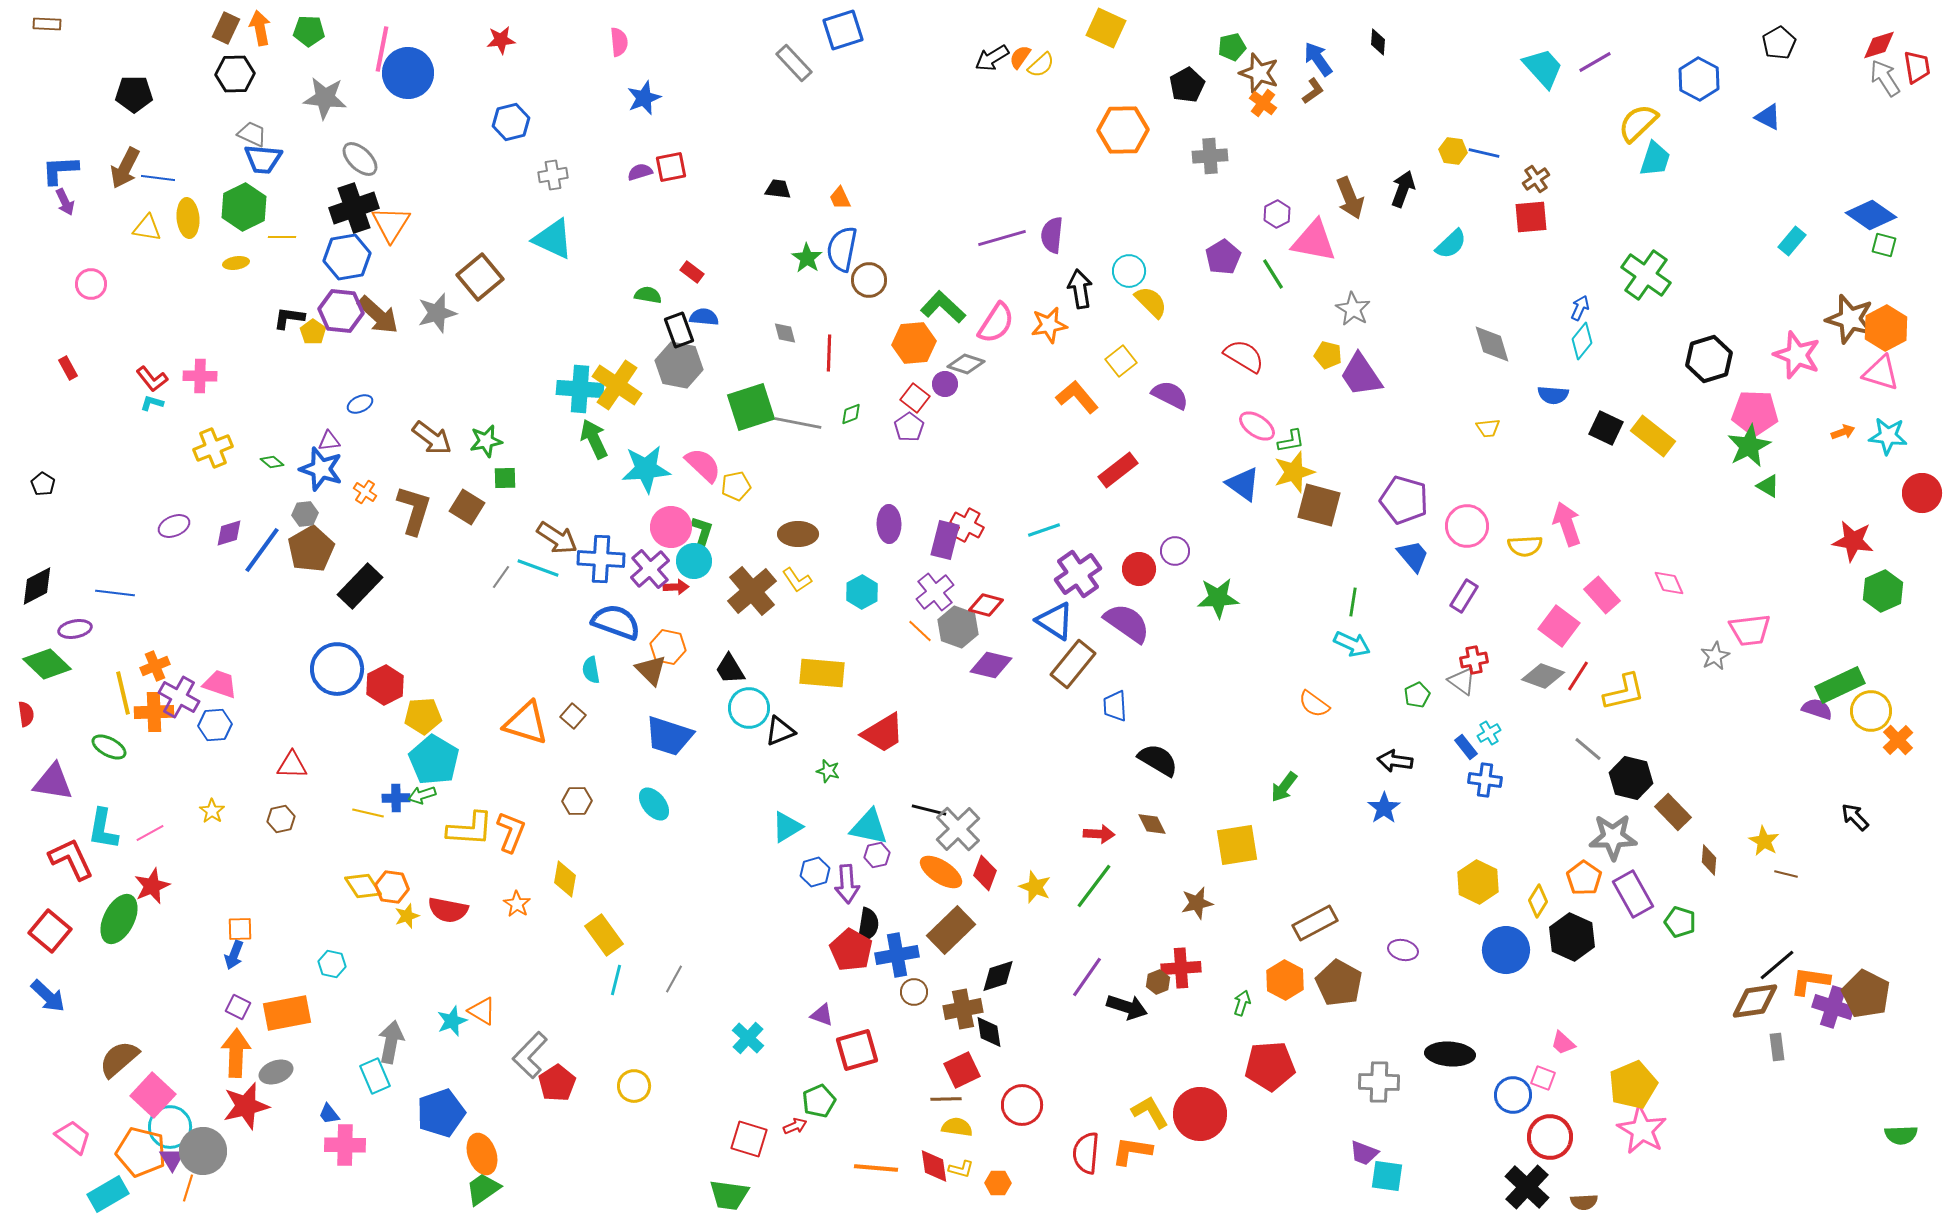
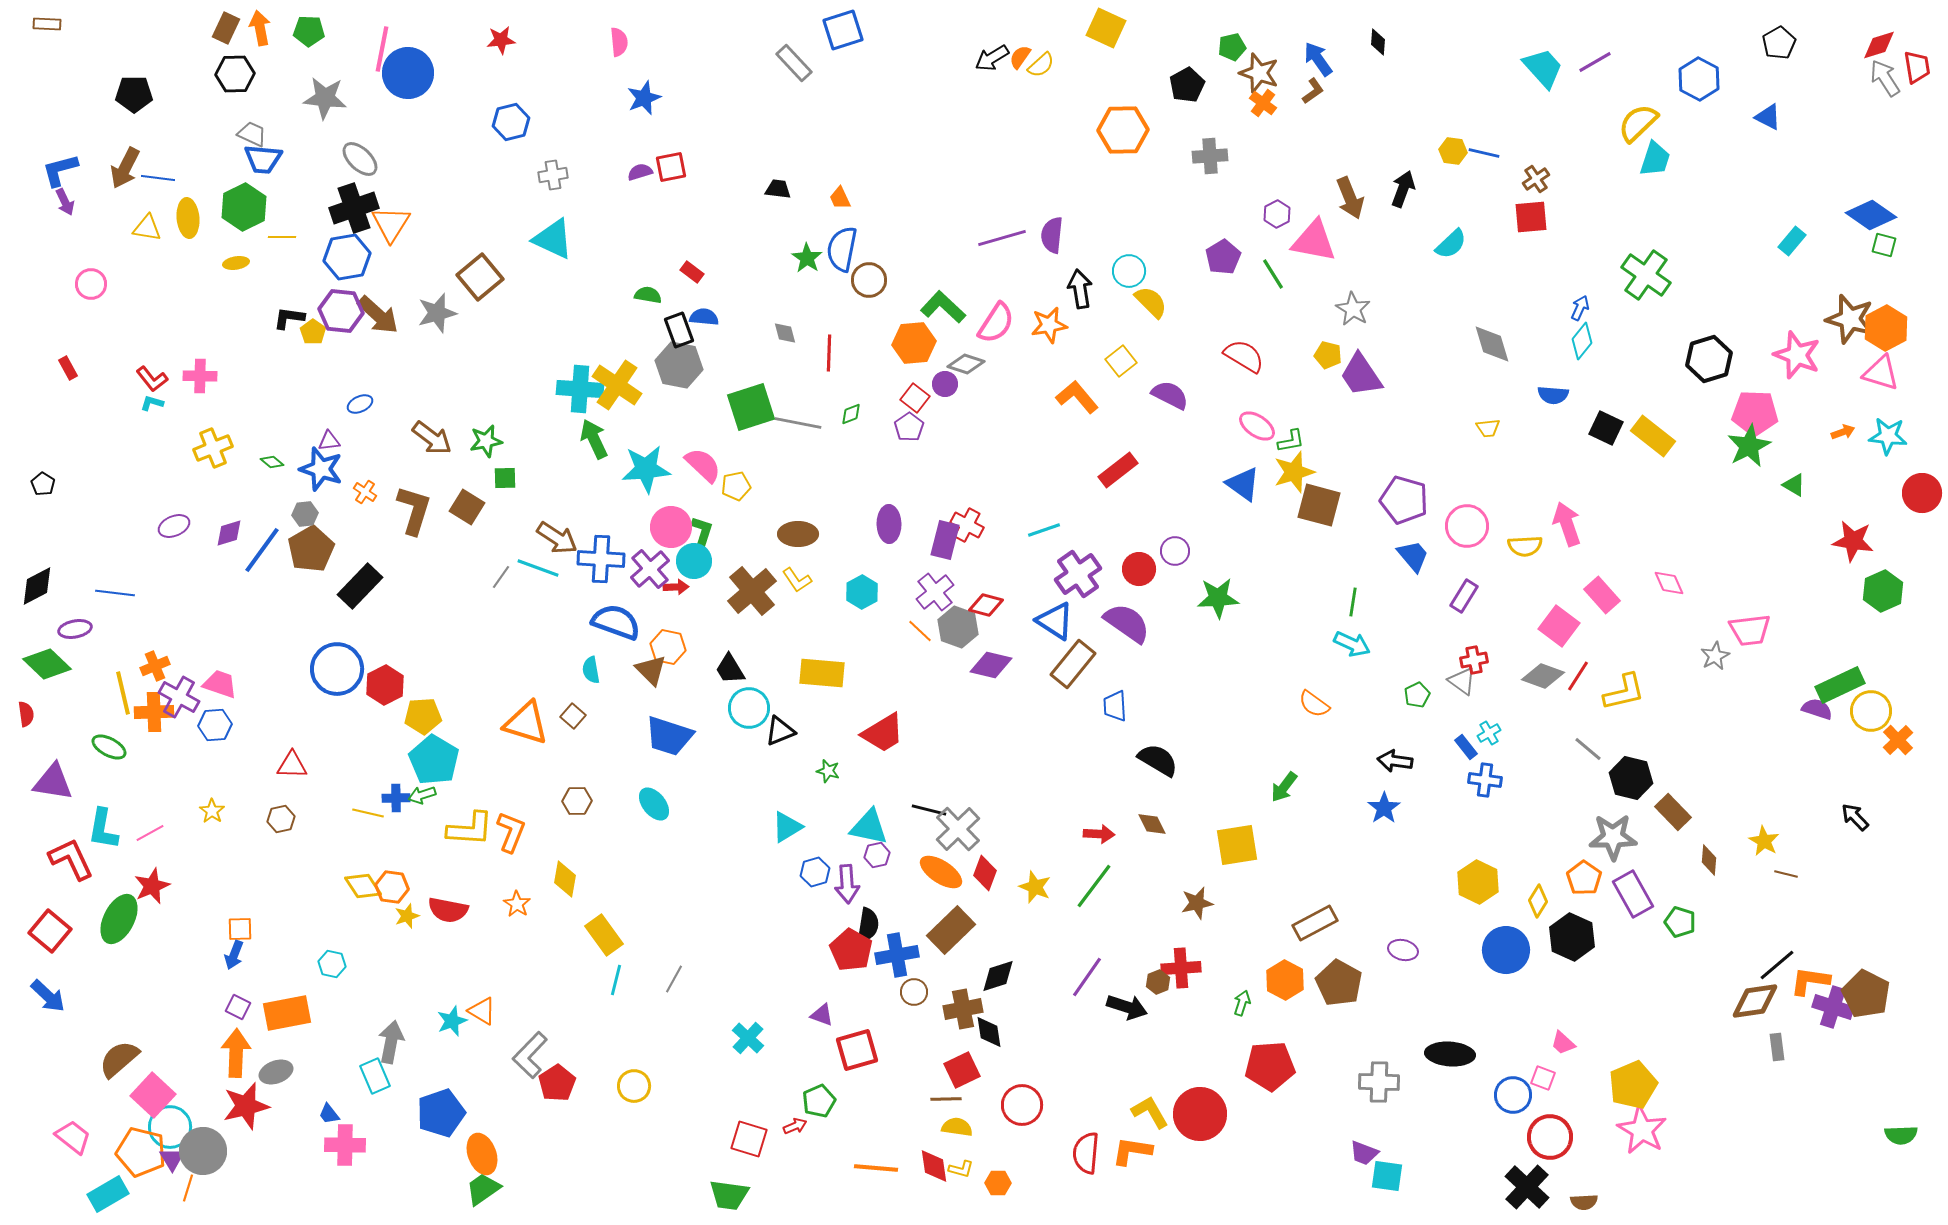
blue L-shape at (60, 170): rotated 12 degrees counterclockwise
green triangle at (1768, 486): moved 26 px right, 1 px up
